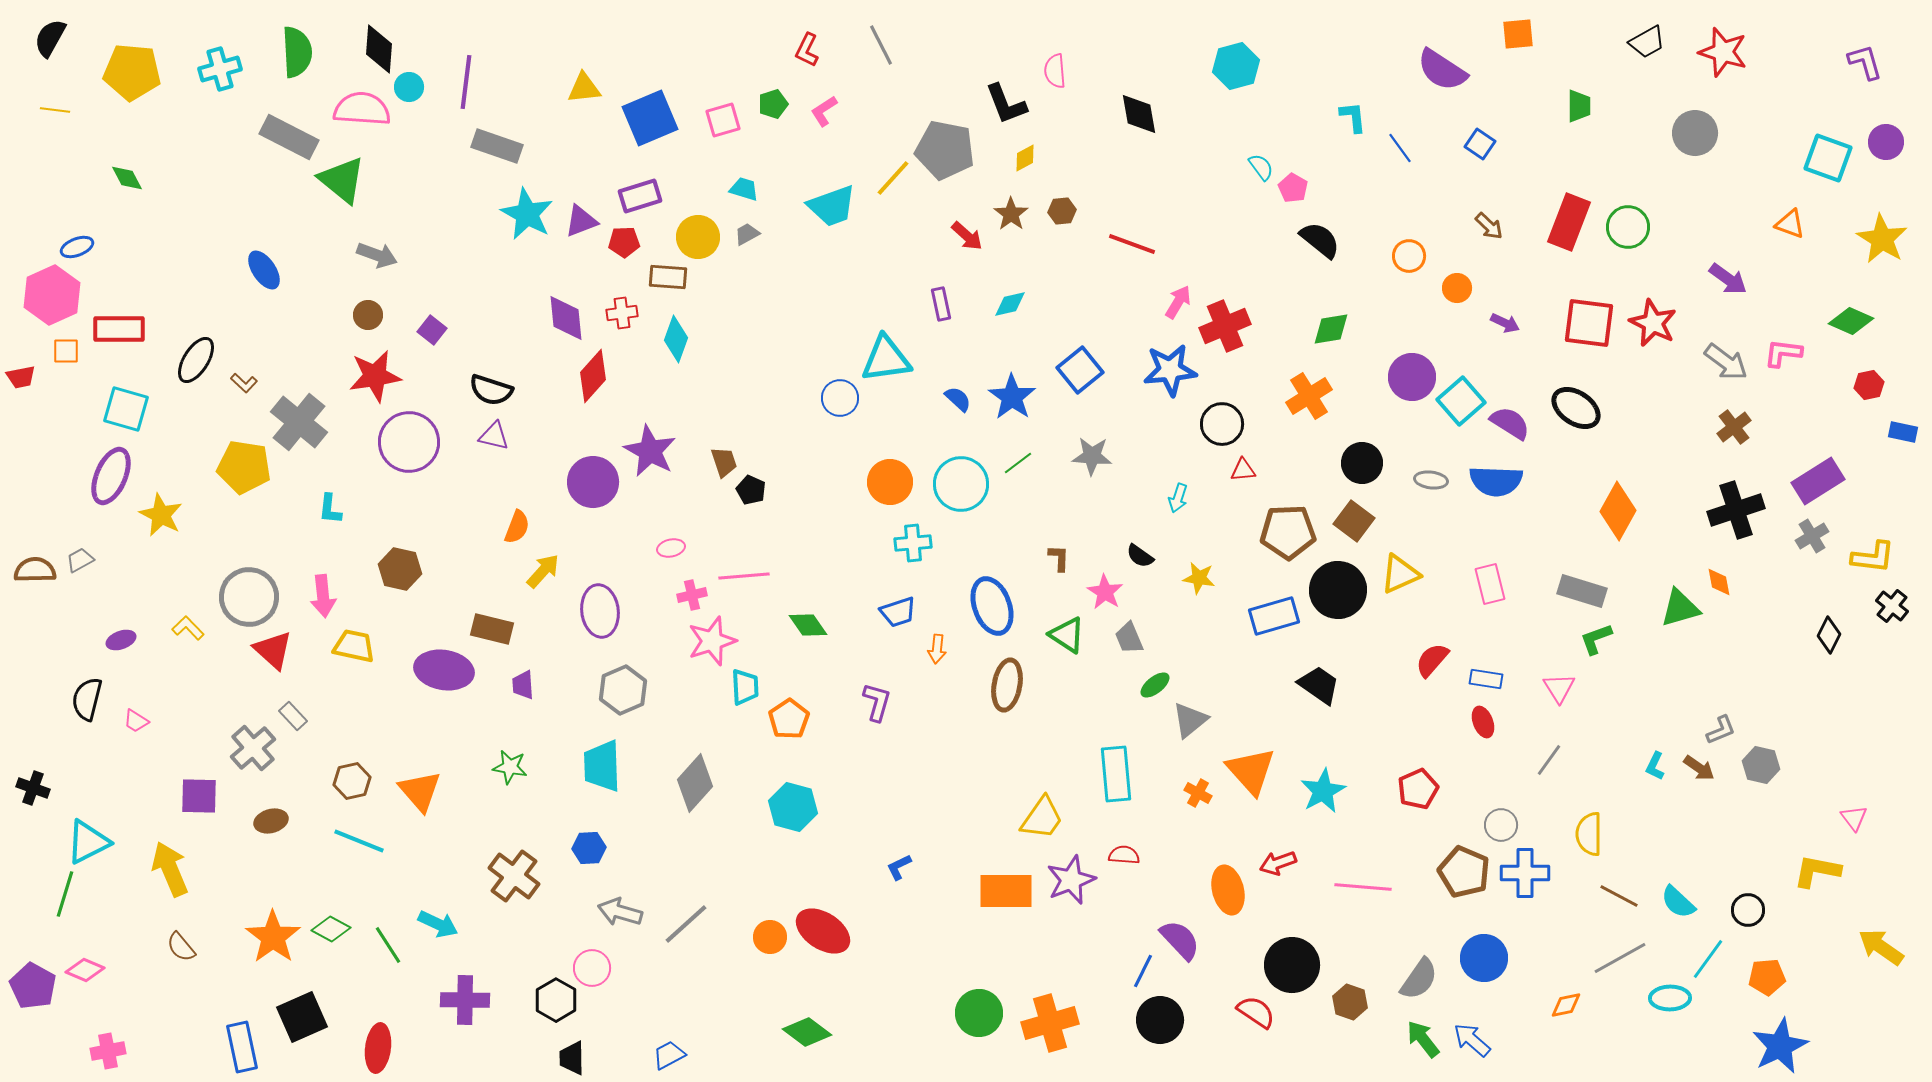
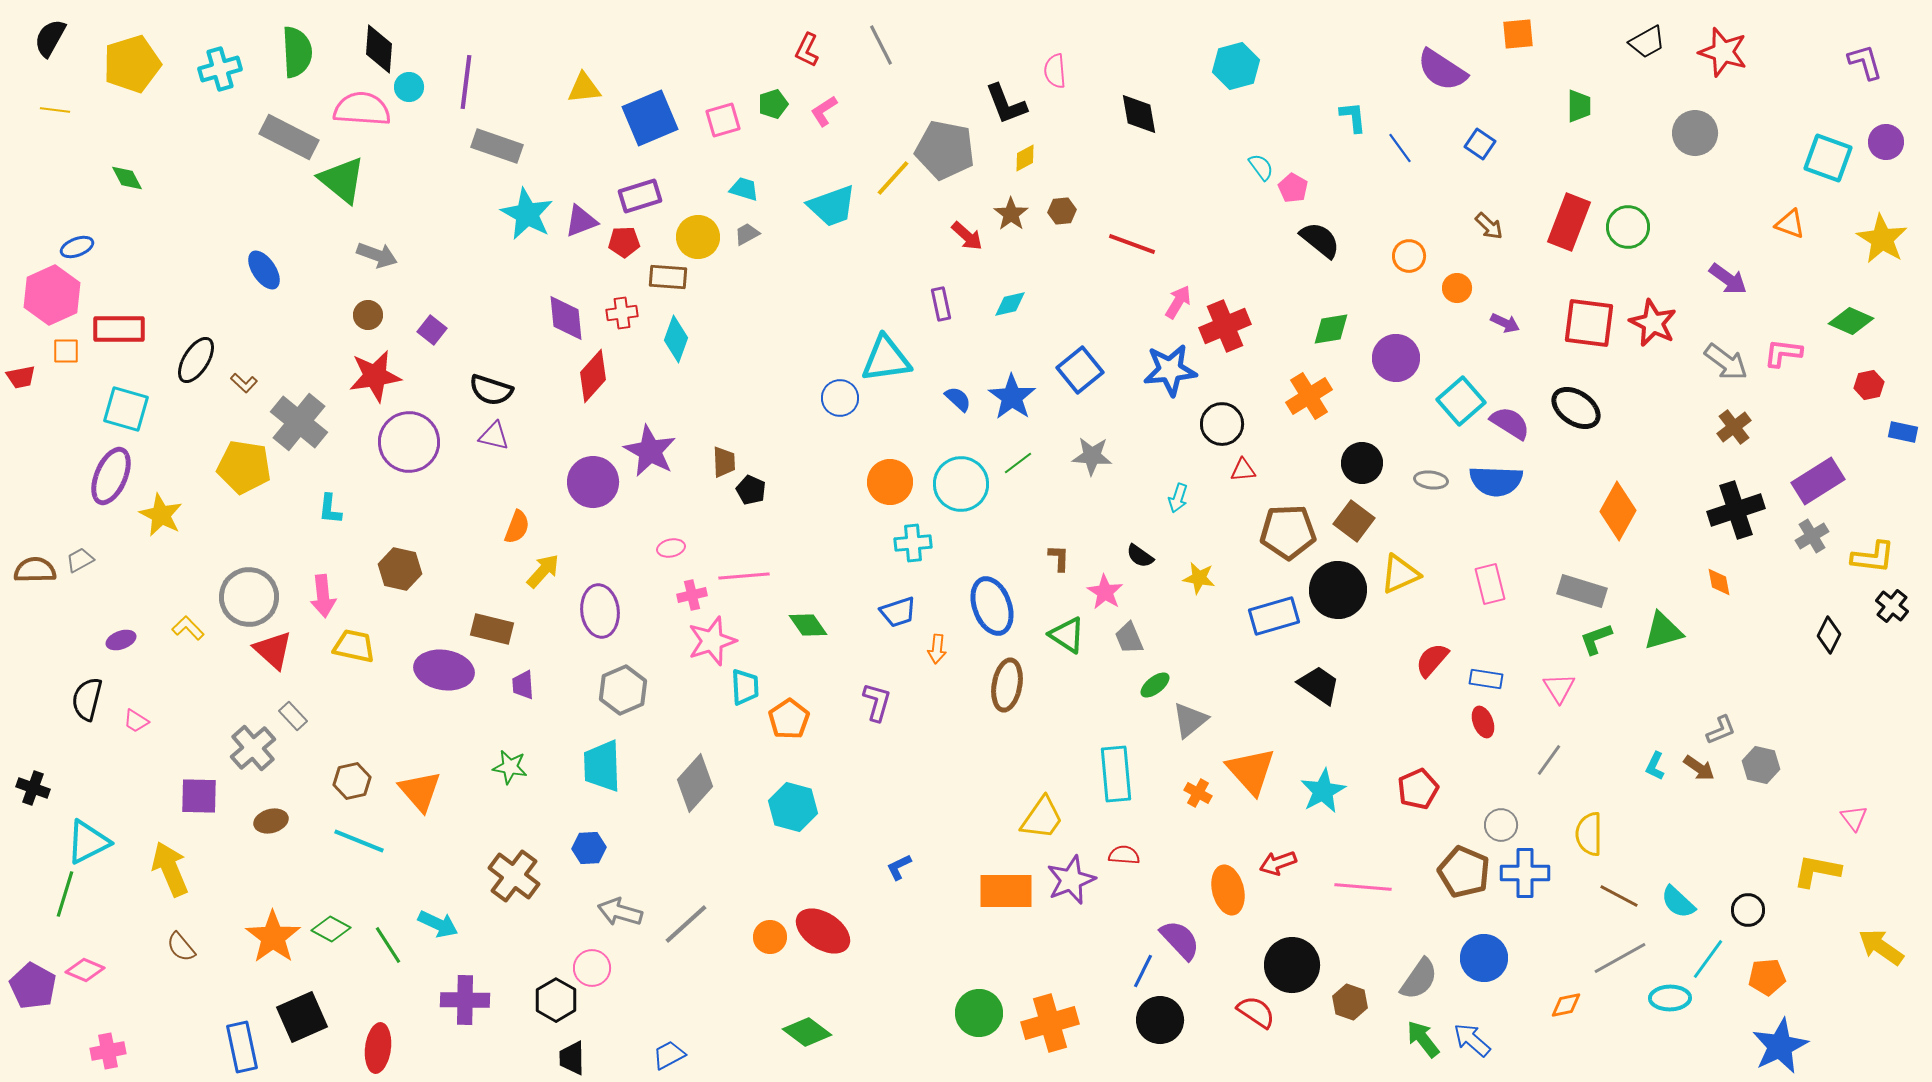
yellow pentagon at (132, 72): moved 8 px up; rotated 22 degrees counterclockwise
purple circle at (1412, 377): moved 16 px left, 19 px up
brown trapezoid at (724, 462): rotated 16 degrees clockwise
green triangle at (1680, 608): moved 17 px left, 23 px down
